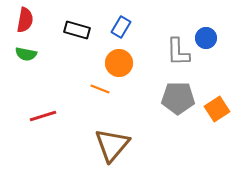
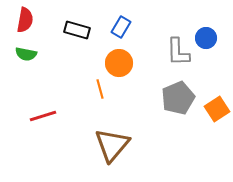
orange line: rotated 54 degrees clockwise
gray pentagon: rotated 24 degrees counterclockwise
